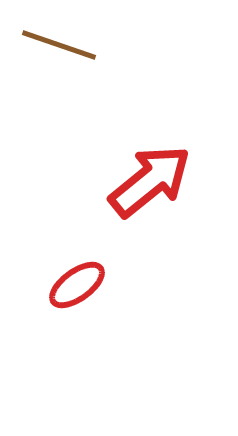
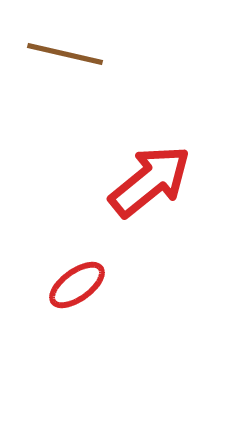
brown line: moved 6 px right, 9 px down; rotated 6 degrees counterclockwise
